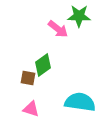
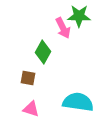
pink arrow: moved 5 px right, 1 px up; rotated 25 degrees clockwise
green diamond: moved 13 px up; rotated 25 degrees counterclockwise
cyan semicircle: moved 2 px left
